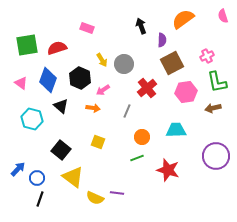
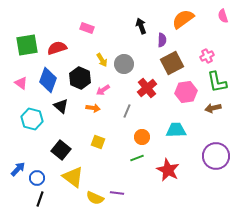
red star: rotated 10 degrees clockwise
